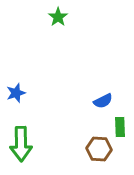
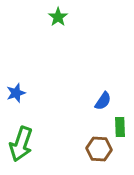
blue semicircle: rotated 30 degrees counterclockwise
green arrow: rotated 20 degrees clockwise
